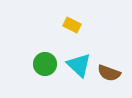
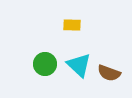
yellow rectangle: rotated 24 degrees counterclockwise
